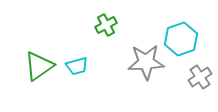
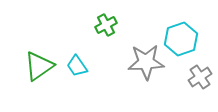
cyan trapezoid: rotated 70 degrees clockwise
